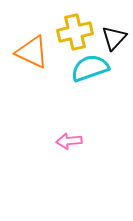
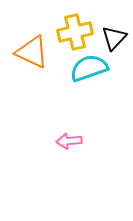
cyan semicircle: moved 1 px left
